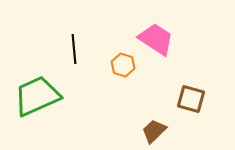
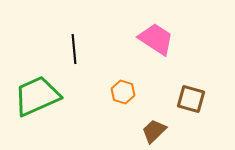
orange hexagon: moved 27 px down
